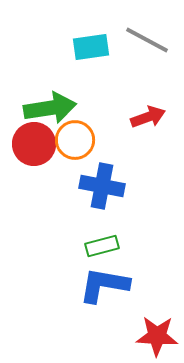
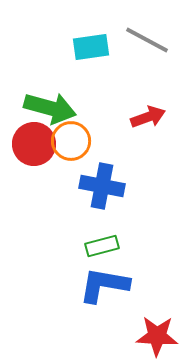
green arrow: rotated 24 degrees clockwise
orange circle: moved 4 px left, 1 px down
